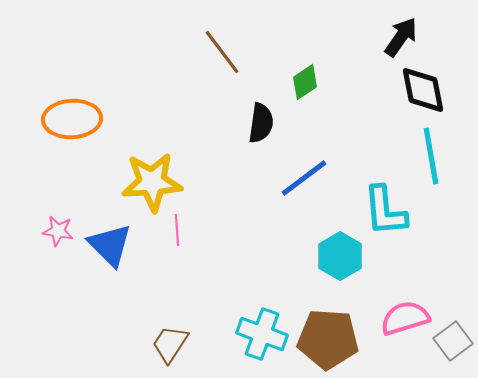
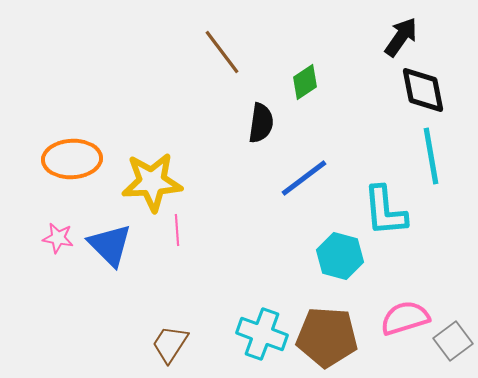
orange ellipse: moved 40 px down
pink star: moved 7 px down
cyan hexagon: rotated 15 degrees counterclockwise
brown pentagon: moved 1 px left, 2 px up
